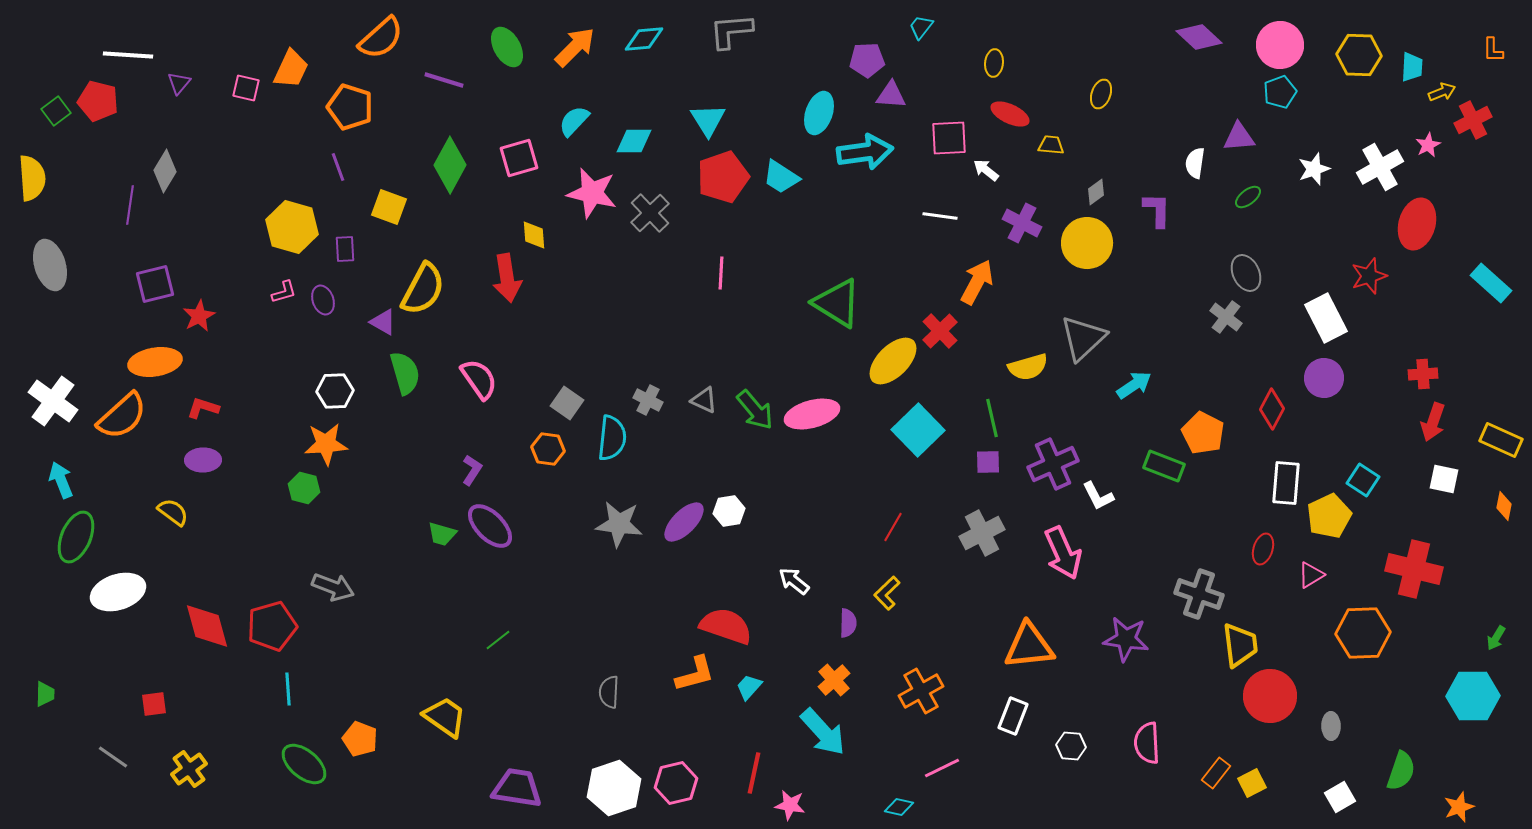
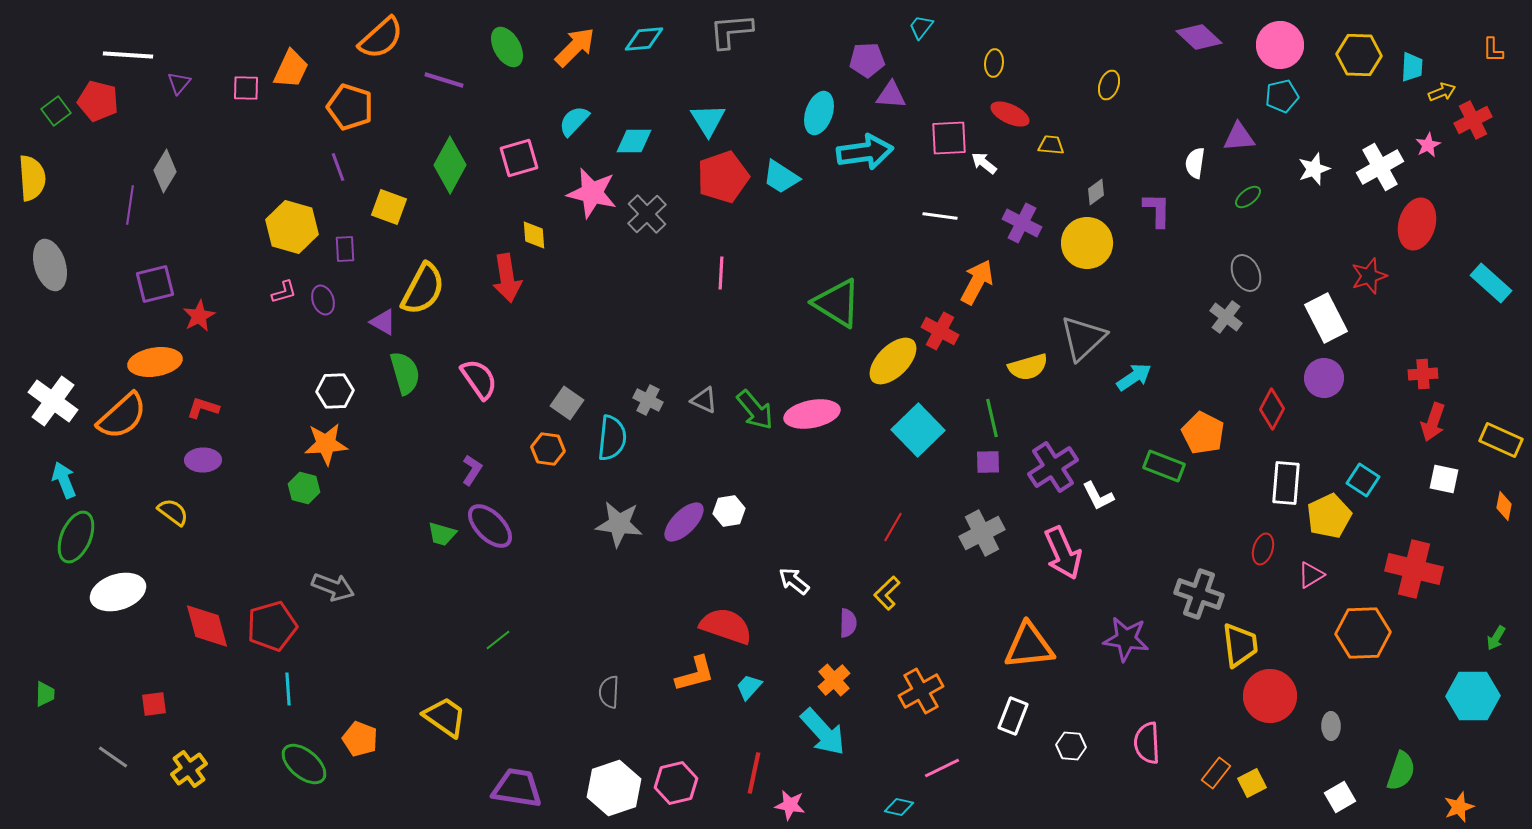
pink square at (246, 88): rotated 12 degrees counterclockwise
cyan pentagon at (1280, 92): moved 2 px right, 4 px down; rotated 8 degrees clockwise
yellow ellipse at (1101, 94): moved 8 px right, 9 px up
white arrow at (986, 170): moved 2 px left, 7 px up
gray cross at (650, 213): moved 3 px left, 1 px down
red cross at (940, 331): rotated 18 degrees counterclockwise
cyan arrow at (1134, 385): moved 8 px up
pink ellipse at (812, 414): rotated 4 degrees clockwise
purple cross at (1053, 464): moved 3 px down; rotated 9 degrees counterclockwise
cyan arrow at (61, 480): moved 3 px right
